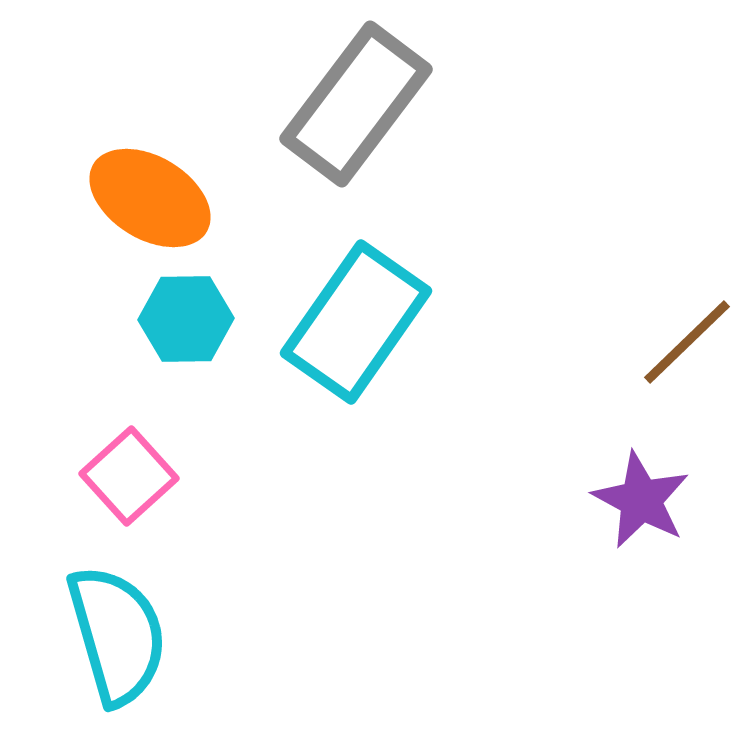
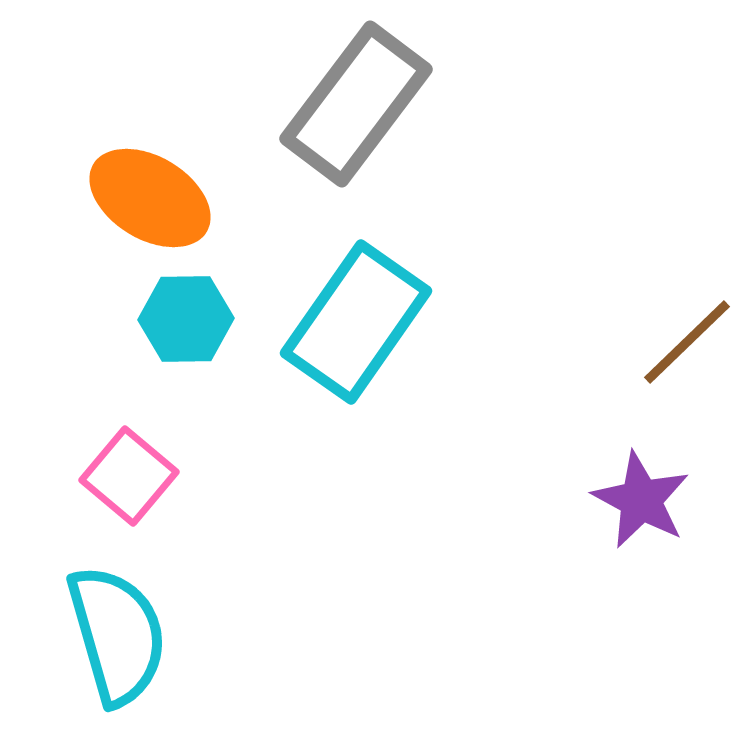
pink square: rotated 8 degrees counterclockwise
